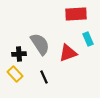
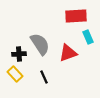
red rectangle: moved 2 px down
cyan rectangle: moved 2 px up
